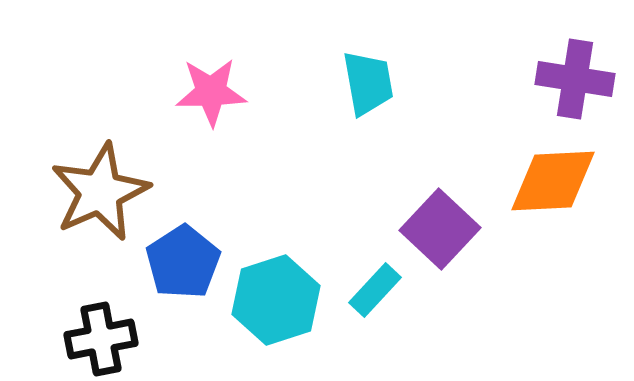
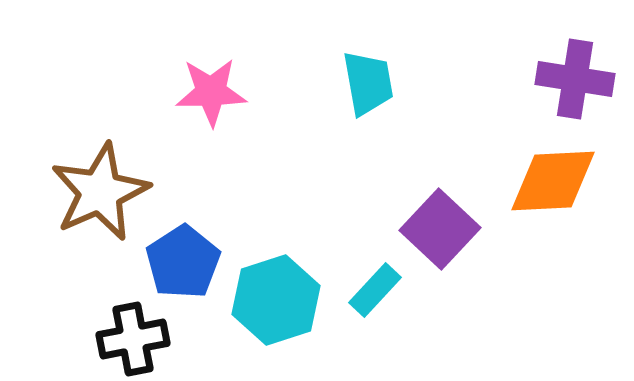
black cross: moved 32 px right
